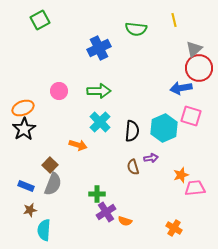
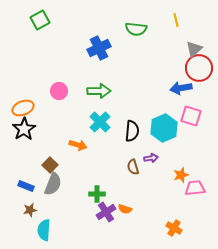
yellow line: moved 2 px right
orange semicircle: moved 12 px up
